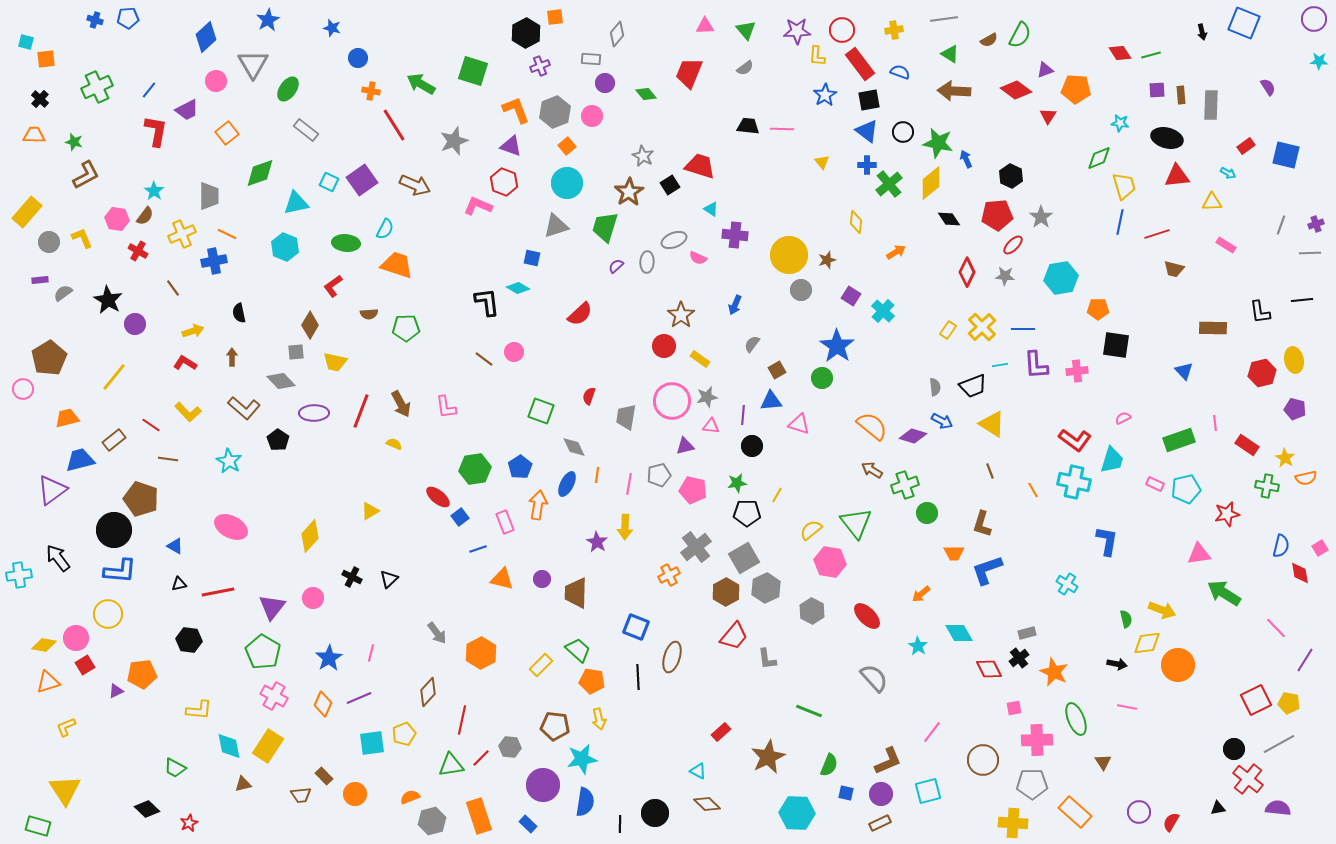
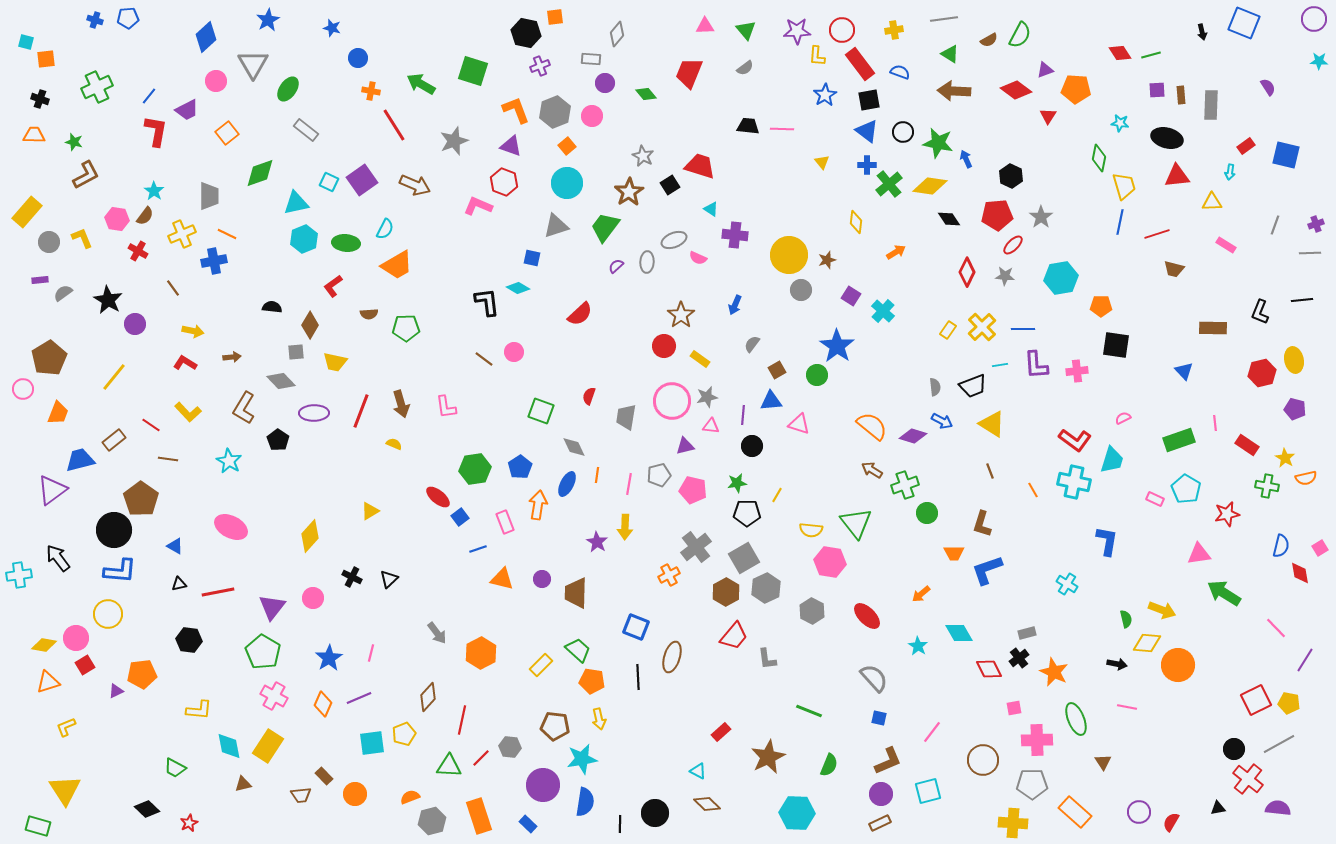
black hexagon at (526, 33): rotated 20 degrees counterclockwise
blue line at (149, 90): moved 6 px down
black cross at (40, 99): rotated 24 degrees counterclockwise
green diamond at (1099, 158): rotated 56 degrees counterclockwise
cyan arrow at (1228, 173): moved 2 px right, 1 px up; rotated 70 degrees clockwise
yellow diamond at (931, 183): moved 1 px left, 3 px down; rotated 48 degrees clockwise
gray line at (1281, 225): moved 6 px left
green trapezoid at (605, 227): rotated 20 degrees clockwise
cyan hexagon at (285, 247): moved 19 px right, 8 px up; rotated 16 degrees clockwise
orange trapezoid at (397, 265): rotated 132 degrees clockwise
orange pentagon at (1098, 309): moved 3 px right, 3 px up
black L-shape at (1260, 312): rotated 30 degrees clockwise
black semicircle at (239, 313): moved 33 px right, 6 px up; rotated 108 degrees clockwise
yellow arrow at (193, 331): rotated 30 degrees clockwise
brown arrow at (232, 357): rotated 84 degrees clockwise
green circle at (822, 378): moved 5 px left, 3 px up
brown arrow at (401, 404): rotated 12 degrees clockwise
brown L-shape at (244, 408): rotated 80 degrees clockwise
orange trapezoid at (67, 418): moved 9 px left, 5 px up; rotated 125 degrees clockwise
pink rectangle at (1155, 484): moved 15 px down
cyan pentagon at (1186, 489): rotated 28 degrees counterclockwise
brown pentagon at (141, 499): rotated 16 degrees clockwise
yellow semicircle at (811, 530): rotated 135 degrees counterclockwise
yellow diamond at (1147, 643): rotated 12 degrees clockwise
brown diamond at (428, 692): moved 5 px down
green triangle at (451, 765): moved 2 px left, 1 px down; rotated 12 degrees clockwise
blue square at (846, 793): moved 33 px right, 75 px up
